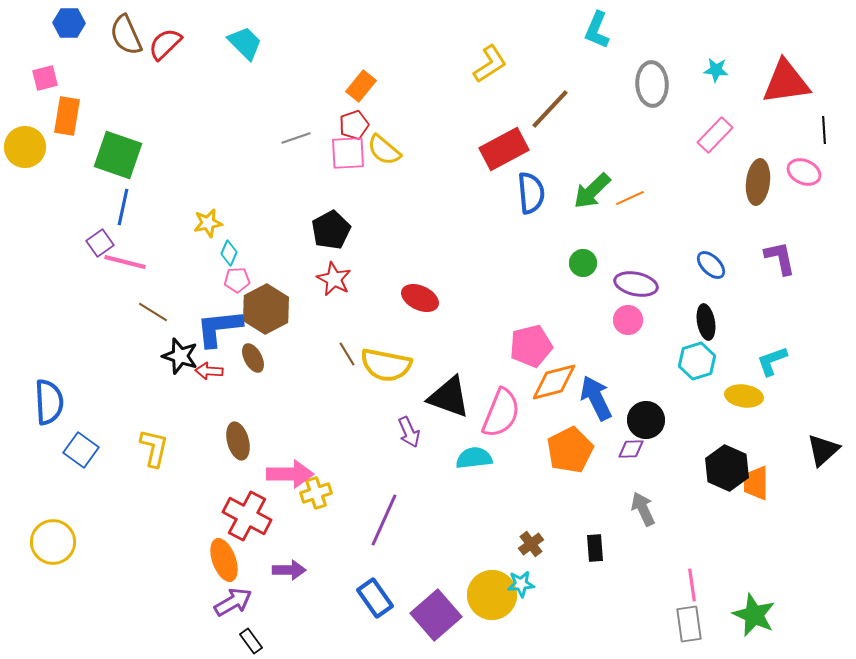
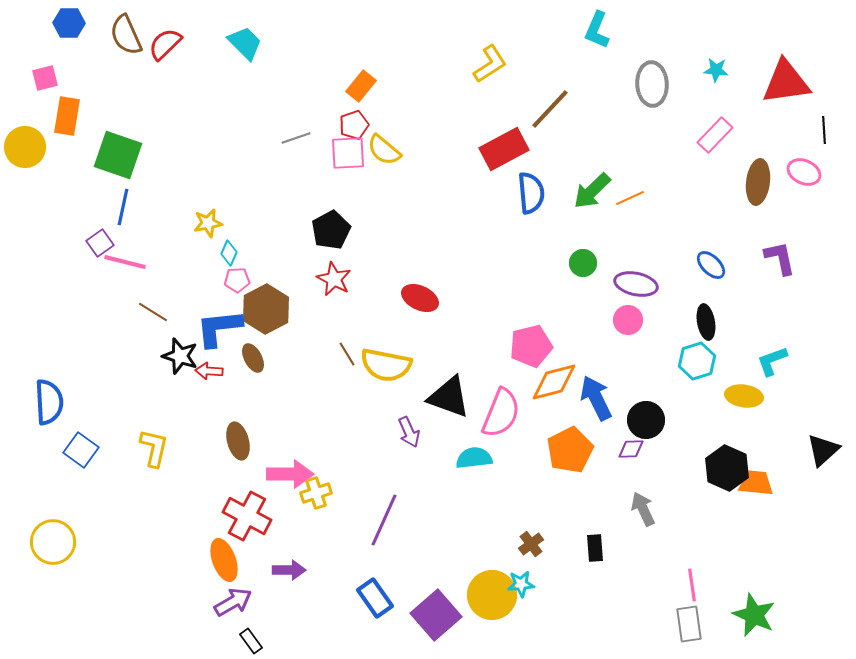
orange trapezoid at (756, 483): rotated 96 degrees clockwise
